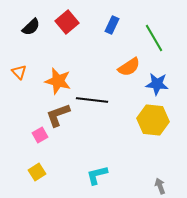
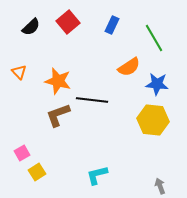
red square: moved 1 px right
pink square: moved 18 px left, 18 px down
